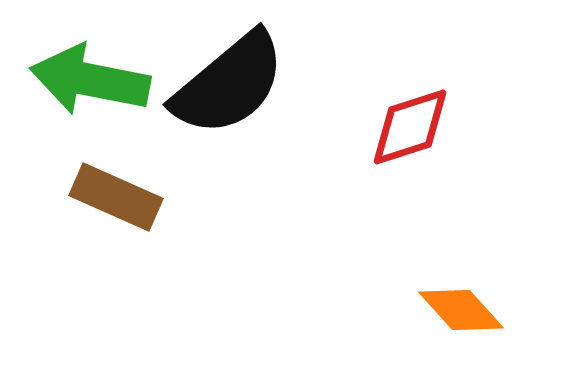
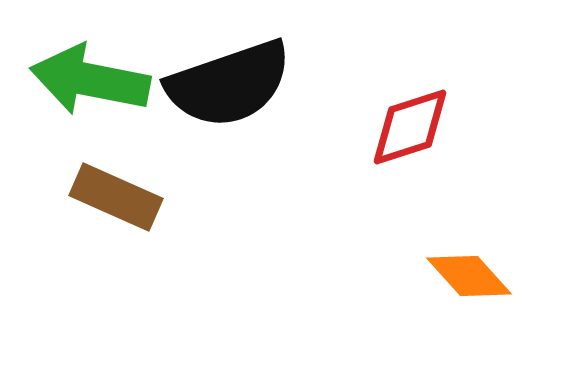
black semicircle: rotated 21 degrees clockwise
orange diamond: moved 8 px right, 34 px up
